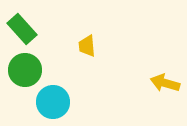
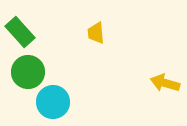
green rectangle: moved 2 px left, 3 px down
yellow trapezoid: moved 9 px right, 13 px up
green circle: moved 3 px right, 2 px down
